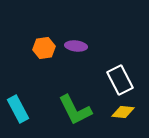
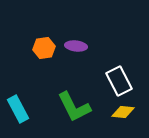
white rectangle: moved 1 px left, 1 px down
green L-shape: moved 1 px left, 3 px up
